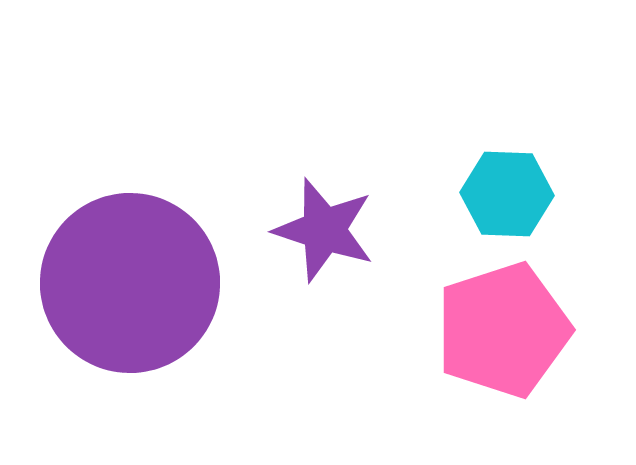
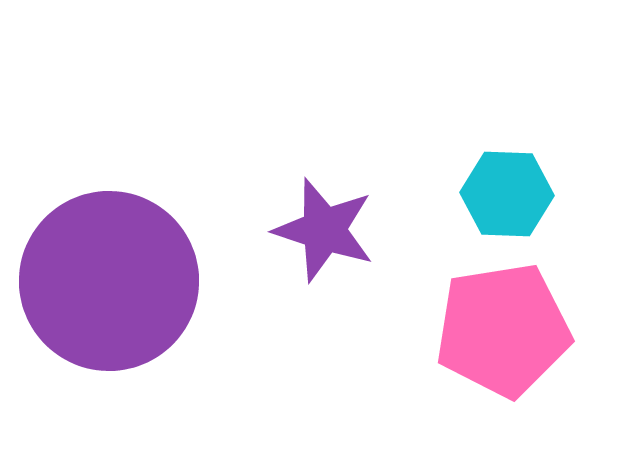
purple circle: moved 21 px left, 2 px up
pink pentagon: rotated 9 degrees clockwise
